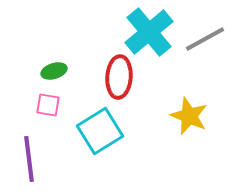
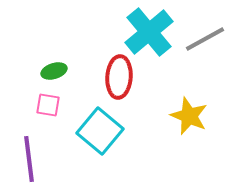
cyan square: rotated 18 degrees counterclockwise
